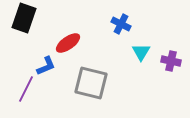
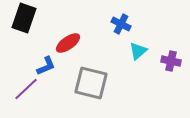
cyan triangle: moved 3 px left, 1 px up; rotated 18 degrees clockwise
purple line: rotated 20 degrees clockwise
